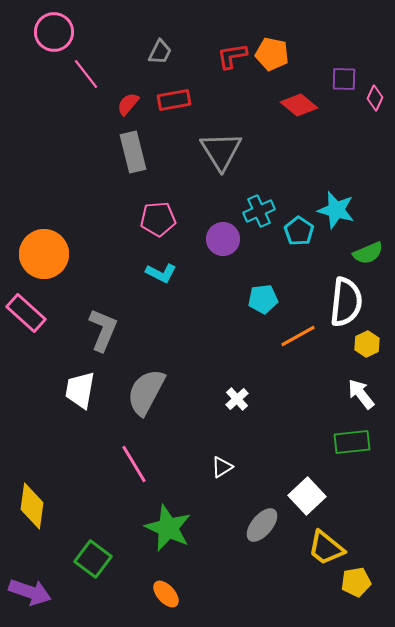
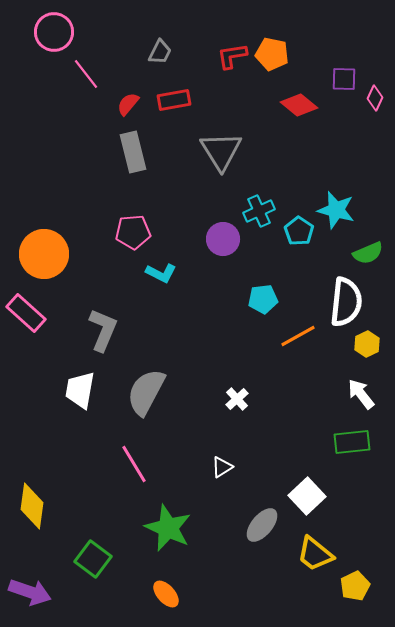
pink pentagon at (158, 219): moved 25 px left, 13 px down
yellow trapezoid at (326, 548): moved 11 px left, 6 px down
yellow pentagon at (356, 582): moved 1 px left, 4 px down; rotated 16 degrees counterclockwise
